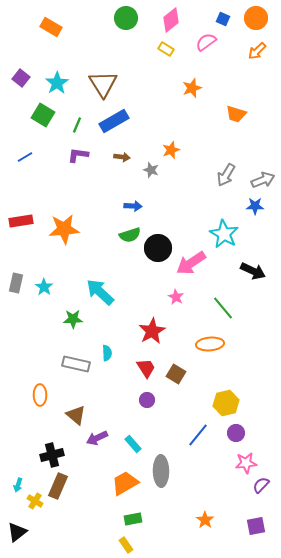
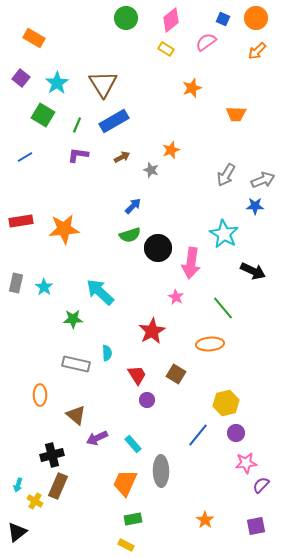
orange rectangle at (51, 27): moved 17 px left, 11 px down
orange trapezoid at (236, 114): rotated 15 degrees counterclockwise
brown arrow at (122, 157): rotated 35 degrees counterclockwise
blue arrow at (133, 206): rotated 48 degrees counterclockwise
pink arrow at (191, 263): rotated 48 degrees counterclockwise
red trapezoid at (146, 368): moved 9 px left, 7 px down
orange trapezoid at (125, 483): rotated 36 degrees counterclockwise
yellow rectangle at (126, 545): rotated 28 degrees counterclockwise
